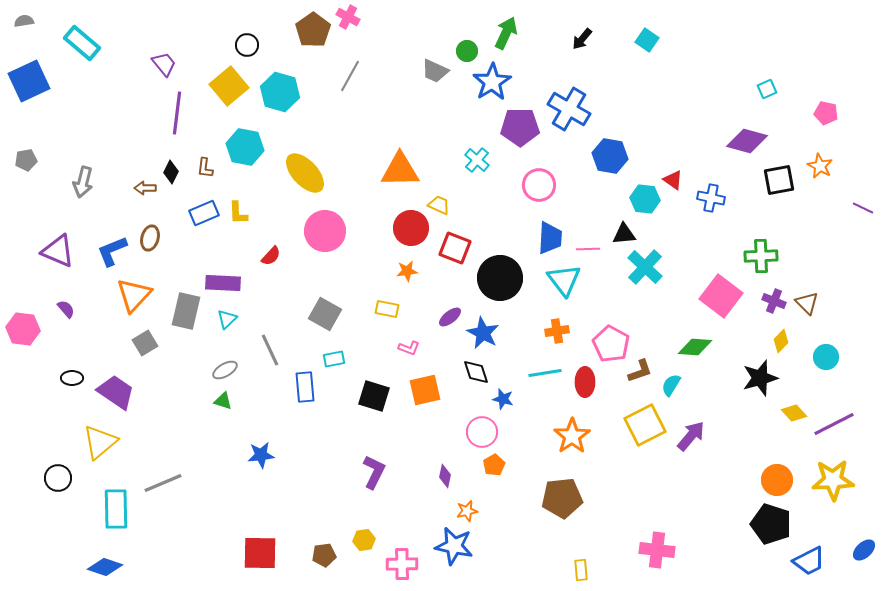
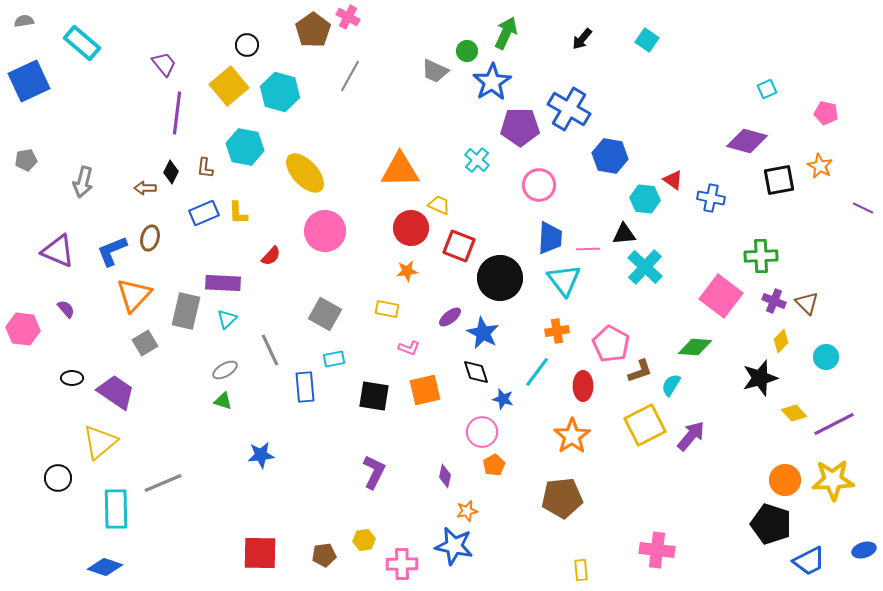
red square at (455, 248): moved 4 px right, 2 px up
cyan line at (545, 373): moved 8 px left, 1 px up; rotated 44 degrees counterclockwise
red ellipse at (585, 382): moved 2 px left, 4 px down
black square at (374, 396): rotated 8 degrees counterclockwise
orange circle at (777, 480): moved 8 px right
blue ellipse at (864, 550): rotated 25 degrees clockwise
